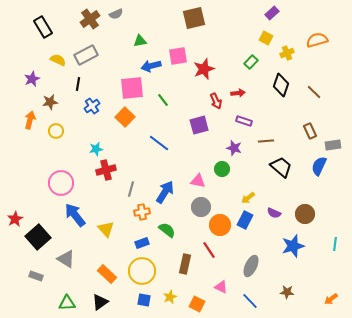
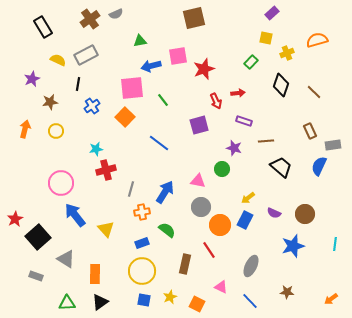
yellow square at (266, 38): rotated 16 degrees counterclockwise
orange arrow at (30, 120): moved 5 px left, 9 px down
orange rectangle at (107, 274): moved 12 px left; rotated 48 degrees clockwise
